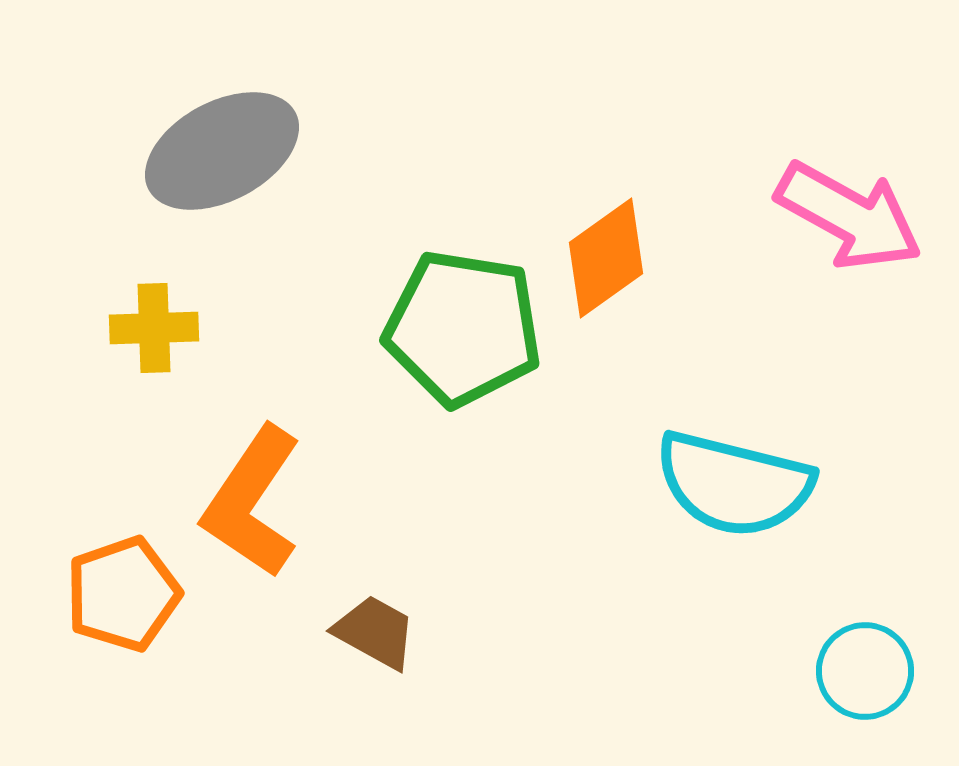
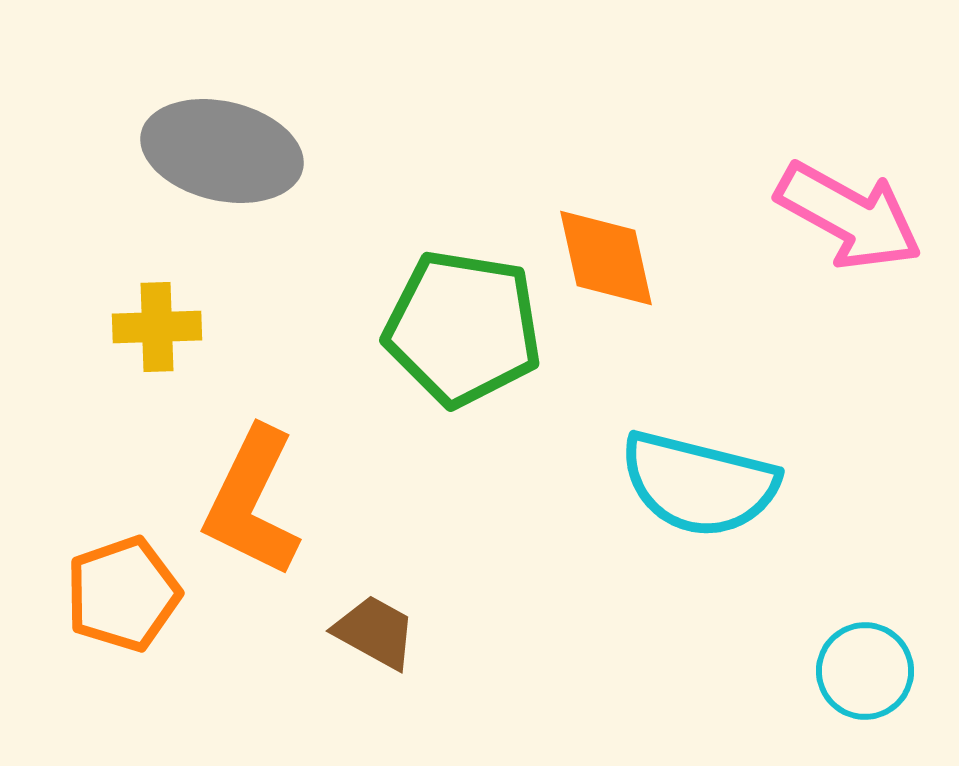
gray ellipse: rotated 41 degrees clockwise
orange diamond: rotated 67 degrees counterclockwise
yellow cross: moved 3 px right, 1 px up
cyan semicircle: moved 35 px left
orange L-shape: rotated 8 degrees counterclockwise
